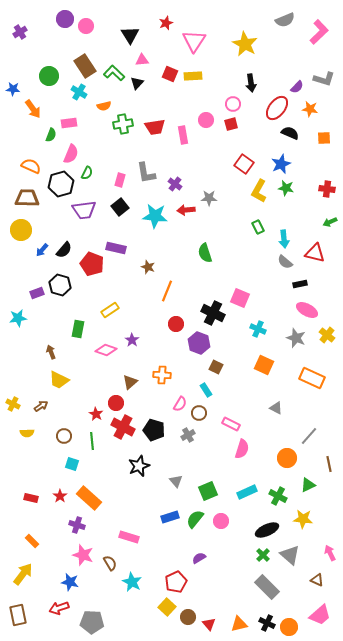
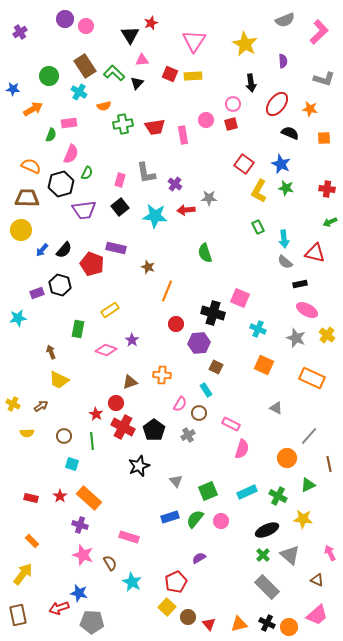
red star at (166, 23): moved 15 px left
purple semicircle at (297, 87): moved 14 px left, 26 px up; rotated 48 degrees counterclockwise
red ellipse at (277, 108): moved 4 px up
orange arrow at (33, 109): rotated 84 degrees counterclockwise
blue star at (281, 164): rotated 24 degrees counterclockwise
black cross at (213, 313): rotated 10 degrees counterclockwise
purple hexagon at (199, 343): rotated 25 degrees counterclockwise
brown triangle at (130, 382): rotated 21 degrees clockwise
black pentagon at (154, 430): rotated 20 degrees clockwise
purple cross at (77, 525): moved 3 px right
blue star at (70, 582): moved 9 px right, 11 px down
pink trapezoid at (320, 615): moved 3 px left
